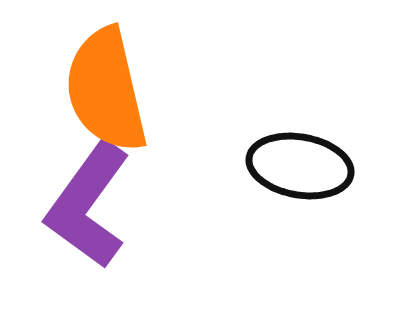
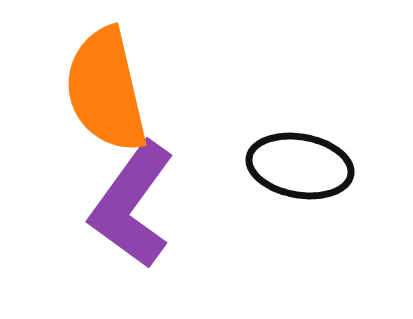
purple L-shape: moved 44 px right
